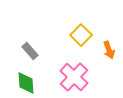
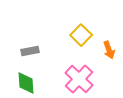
gray rectangle: rotated 60 degrees counterclockwise
pink cross: moved 5 px right, 2 px down
